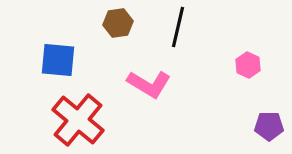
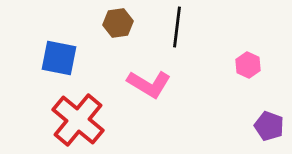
black line: moved 1 px left; rotated 6 degrees counterclockwise
blue square: moved 1 px right, 2 px up; rotated 6 degrees clockwise
purple pentagon: rotated 20 degrees clockwise
